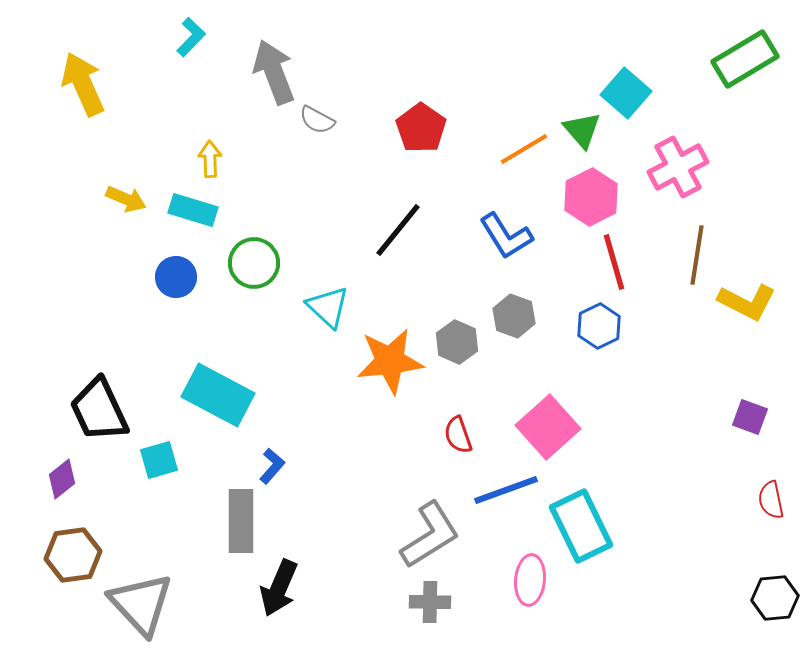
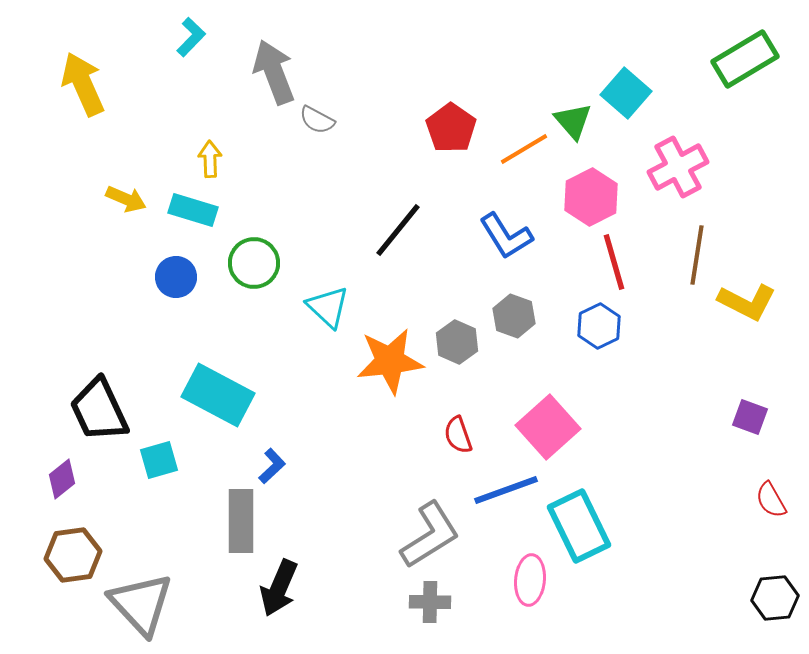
red pentagon at (421, 128): moved 30 px right
green triangle at (582, 130): moved 9 px left, 9 px up
blue L-shape at (272, 466): rotated 6 degrees clockwise
red semicircle at (771, 500): rotated 18 degrees counterclockwise
cyan rectangle at (581, 526): moved 2 px left
